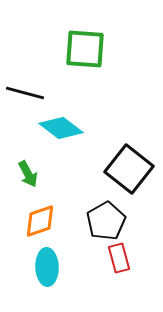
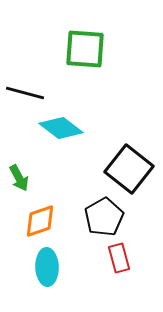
green arrow: moved 9 px left, 4 px down
black pentagon: moved 2 px left, 4 px up
